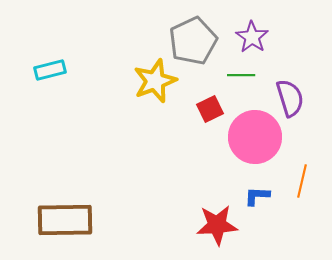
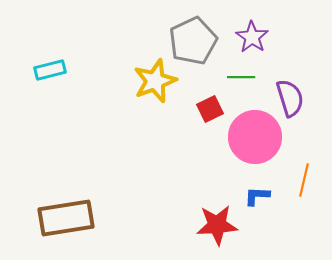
green line: moved 2 px down
orange line: moved 2 px right, 1 px up
brown rectangle: moved 1 px right, 2 px up; rotated 8 degrees counterclockwise
